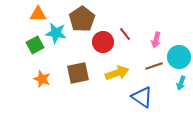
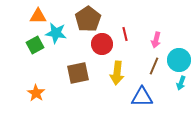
orange triangle: moved 2 px down
brown pentagon: moved 6 px right
red line: rotated 24 degrees clockwise
red circle: moved 1 px left, 2 px down
cyan circle: moved 3 px down
brown line: rotated 48 degrees counterclockwise
yellow arrow: rotated 115 degrees clockwise
orange star: moved 6 px left, 14 px down; rotated 12 degrees clockwise
blue triangle: rotated 35 degrees counterclockwise
